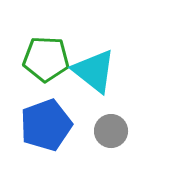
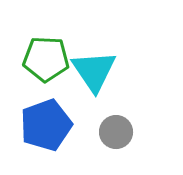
cyan triangle: rotated 18 degrees clockwise
gray circle: moved 5 px right, 1 px down
